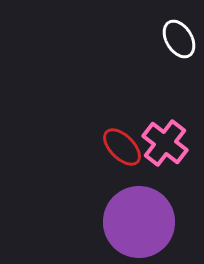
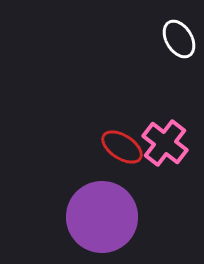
red ellipse: rotated 12 degrees counterclockwise
purple circle: moved 37 px left, 5 px up
